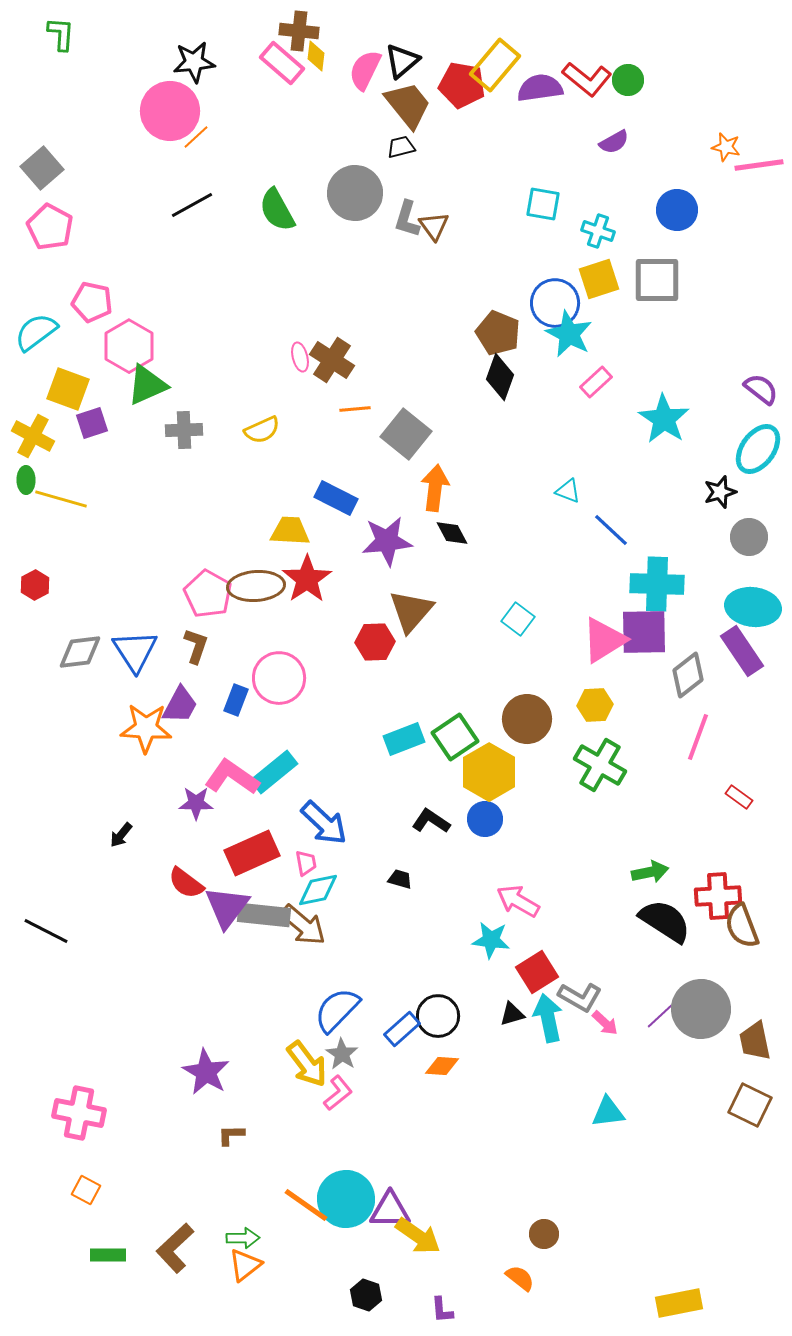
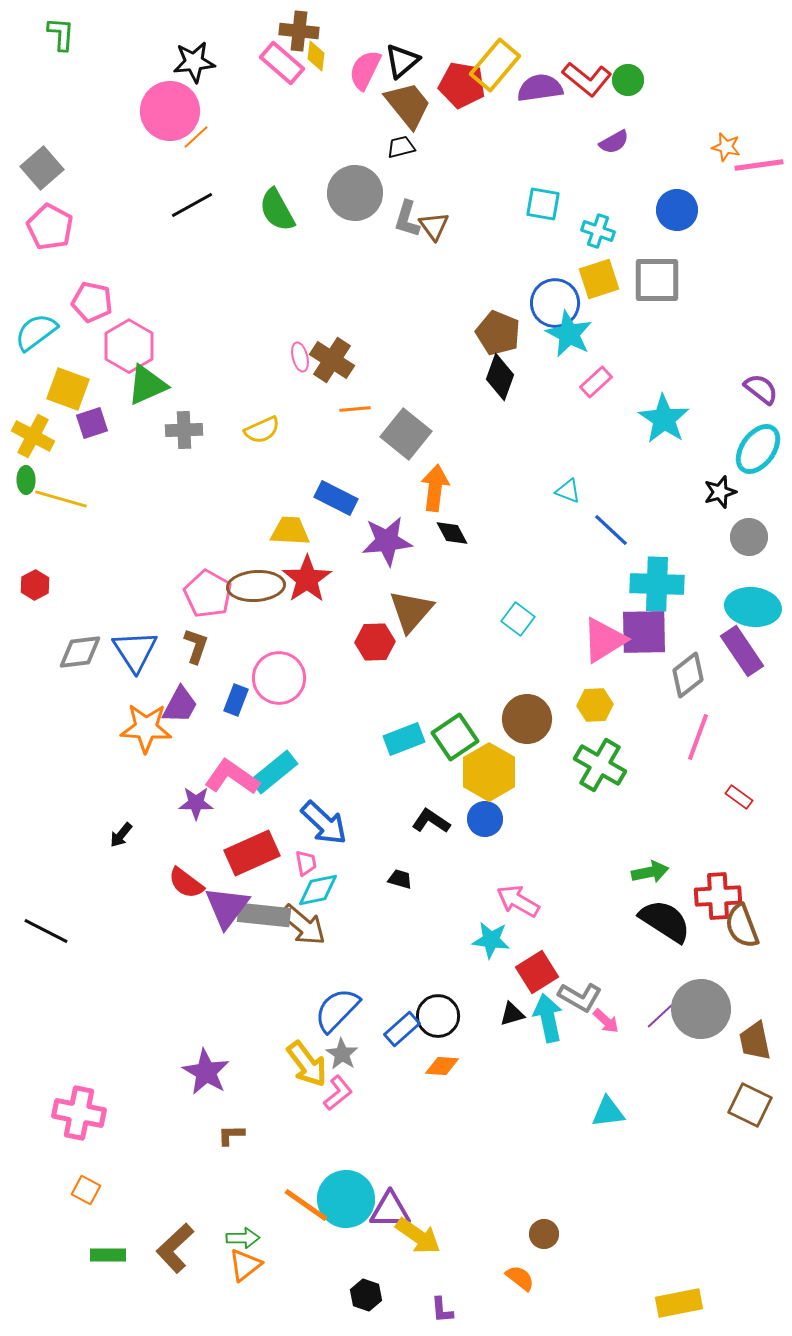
pink arrow at (605, 1023): moved 1 px right, 2 px up
